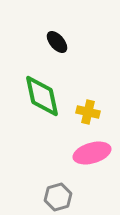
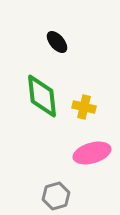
green diamond: rotated 6 degrees clockwise
yellow cross: moved 4 px left, 5 px up
gray hexagon: moved 2 px left, 1 px up
